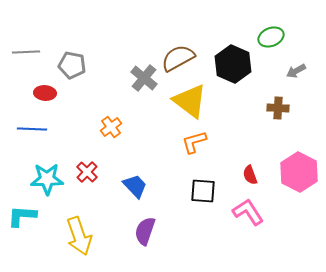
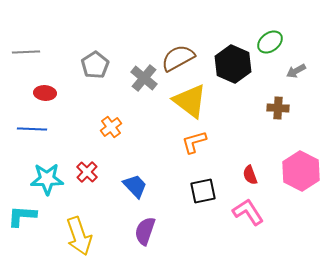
green ellipse: moved 1 px left, 5 px down; rotated 15 degrees counterclockwise
gray pentagon: moved 23 px right; rotated 28 degrees clockwise
pink hexagon: moved 2 px right, 1 px up
black square: rotated 16 degrees counterclockwise
